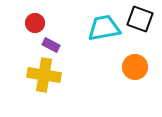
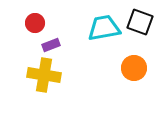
black square: moved 3 px down
purple rectangle: rotated 48 degrees counterclockwise
orange circle: moved 1 px left, 1 px down
